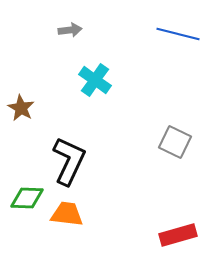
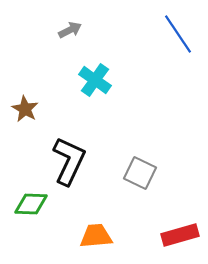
gray arrow: rotated 20 degrees counterclockwise
blue line: rotated 42 degrees clockwise
brown star: moved 4 px right, 1 px down
gray square: moved 35 px left, 31 px down
green diamond: moved 4 px right, 6 px down
orange trapezoid: moved 29 px right, 22 px down; rotated 12 degrees counterclockwise
red rectangle: moved 2 px right
